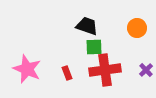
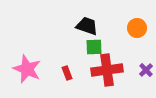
red cross: moved 2 px right
